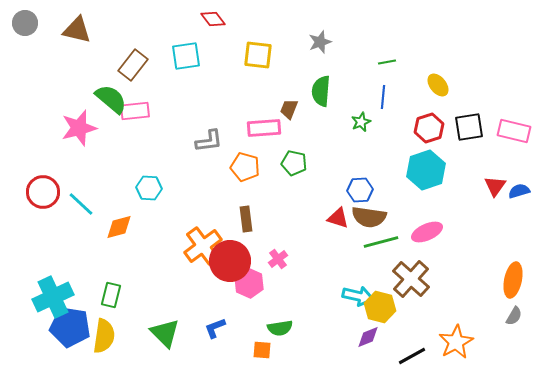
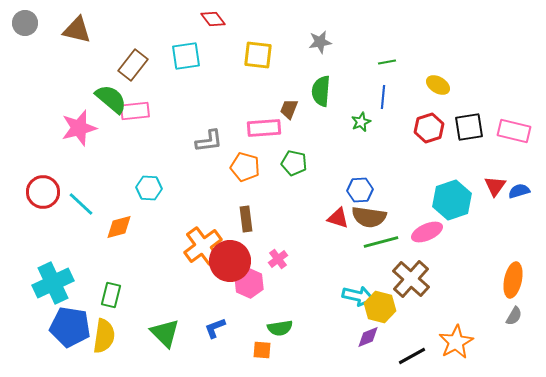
gray star at (320, 42): rotated 10 degrees clockwise
yellow ellipse at (438, 85): rotated 20 degrees counterclockwise
cyan hexagon at (426, 170): moved 26 px right, 30 px down
cyan cross at (53, 297): moved 14 px up
